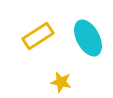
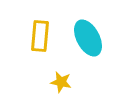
yellow rectangle: moved 2 px right; rotated 52 degrees counterclockwise
